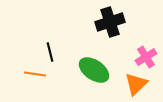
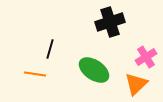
black line: moved 3 px up; rotated 30 degrees clockwise
